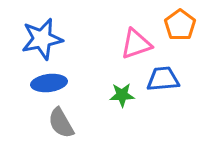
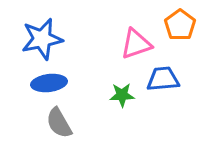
gray semicircle: moved 2 px left
